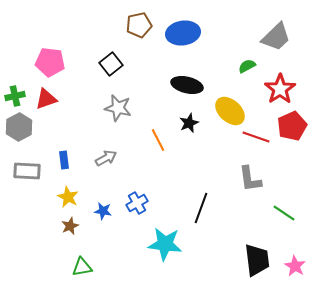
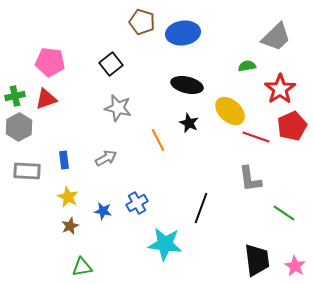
brown pentagon: moved 3 px right, 3 px up; rotated 30 degrees clockwise
green semicircle: rotated 18 degrees clockwise
black star: rotated 24 degrees counterclockwise
